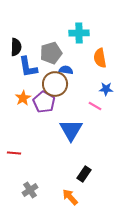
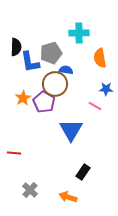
blue L-shape: moved 2 px right, 5 px up
black rectangle: moved 1 px left, 2 px up
gray cross: rotated 14 degrees counterclockwise
orange arrow: moved 2 px left; rotated 30 degrees counterclockwise
